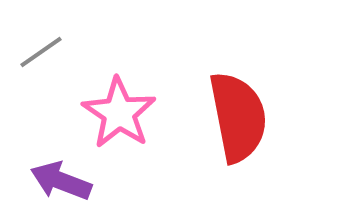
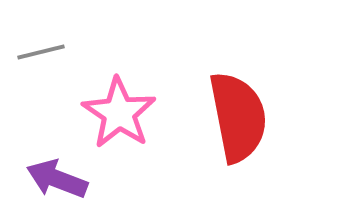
gray line: rotated 21 degrees clockwise
purple arrow: moved 4 px left, 2 px up
